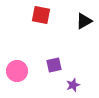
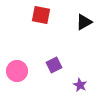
black triangle: moved 1 px down
purple square: rotated 14 degrees counterclockwise
purple star: moved 7 px right; rotated 24 degrees counterclockwise
